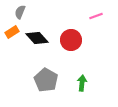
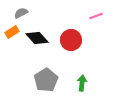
gray semicircle: moved 1 px right, 1 px down; rotated 40 degrees clockwise
gray pentagon: rotated 10 degrees clockwise
